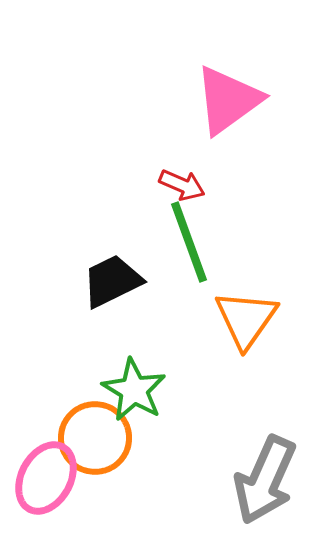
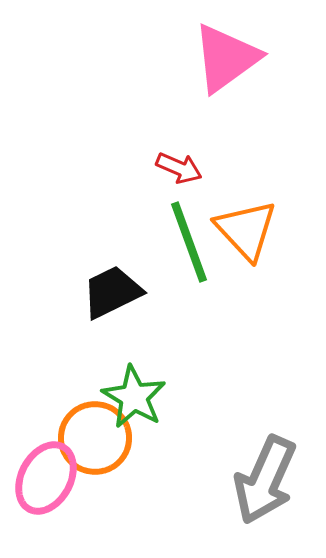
pink triangle: moved 2 px left, 42 px up
red arrow: moved 3 px left, 17 px up
black trapezoid: moved 11 px down
orange triangle: moved 89 px up; rotated 18 degrees counterclockwise
green star: moved 7 px down
